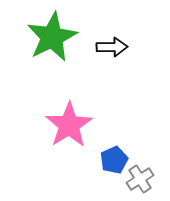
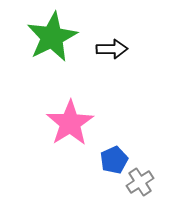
black arrow: moved 2 px down
pink star: moved 1 px right, 2 px up
gray cross: moved 3 px down
